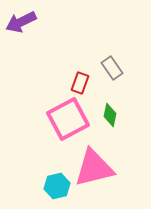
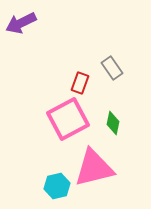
purple arrow: moved 1 px down
green diamond: moved 3 px right, 8 px down
